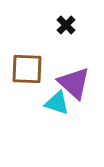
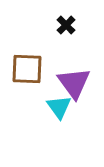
purple triangle: rotated 12 degrees clockwise
cyan triangle: moved 2 px right, 4 px down; rotated 36 degrees clockwise
